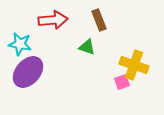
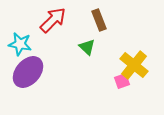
red arrow: rotated 40 degrees counterclockwise
green triangle: rotated 24 degrees clockwise
yellow cross: rotated 20 degrees clockwise
pink square: moved 1 px up
